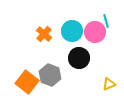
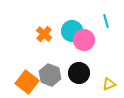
pink circle: moved 11 px left, 8 px down
black circle: moved 15 px down
